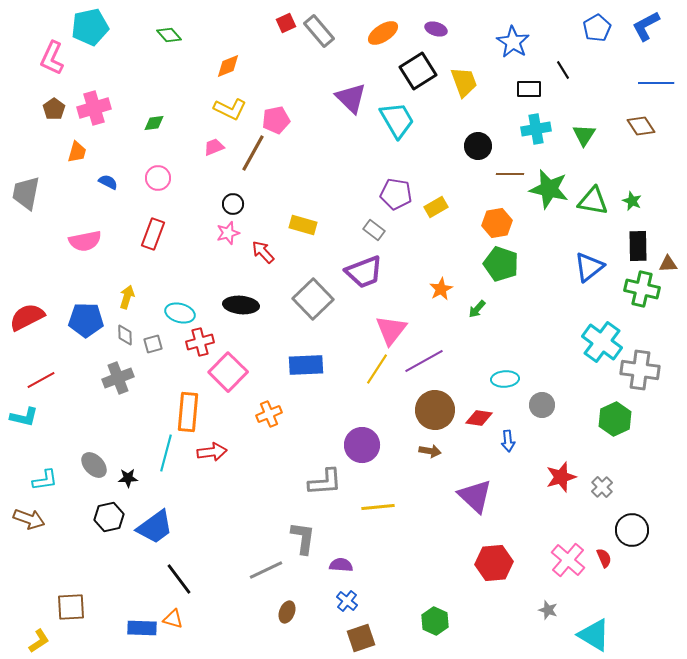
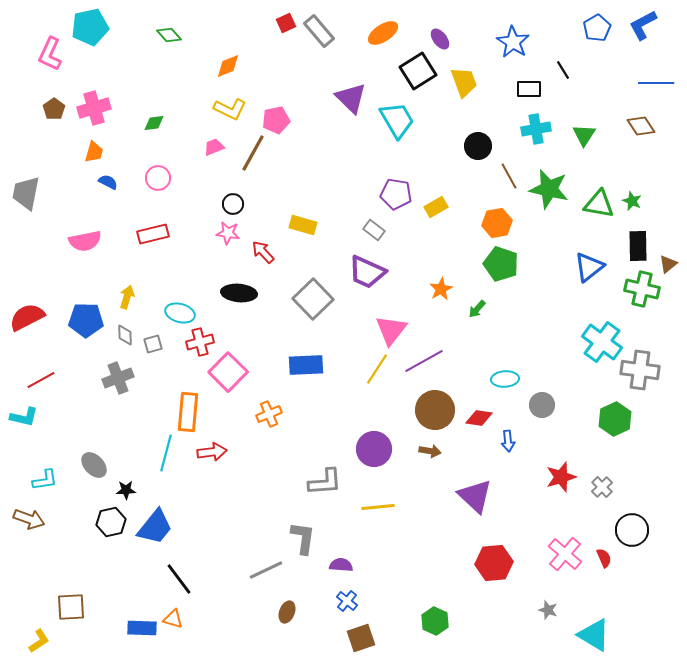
blue L-shape at (646, 26): moved 3 px left, 1 px up
purple ellipse at (436, 29): moved 4 px right, 10 px down; rotated 35 degrees clockwise
pink L-shape at (52, 58): moved 2 px left, 4 px up
orange trapezoid at (77, 152): moved 17 px right
brown line at (510, 174): moved 1 px left, 2 px down; rotated 60 degrees clockwise
green triangle at (593, 201): moved 6 px right, 3 px down
pink star at (228, 233): rotated 25 degrees clockwise
red rectangle at (153, 234): rotated 56 degrees clockwise
brown triangle at (668, 264): rotated 36 degrees counterclockwise
purple trapezoid at (364, 272): moved 3 px right; rotated 45 degrees clockwise
black ellipse at (241, 305): moved 2 px left, 12 px up
purple circle at (362, 445): moved 12 px right, 4 px down
black star at (128, 478): moved 2 px left, 12 px down
black hexagon at (109, 517): moved 2 px right, 5 px down
blue trapezoid at (155, 527): rotated 15 degrees counterclockwise
pink cross at (568, 560): moved 3 px left, 6 px up
